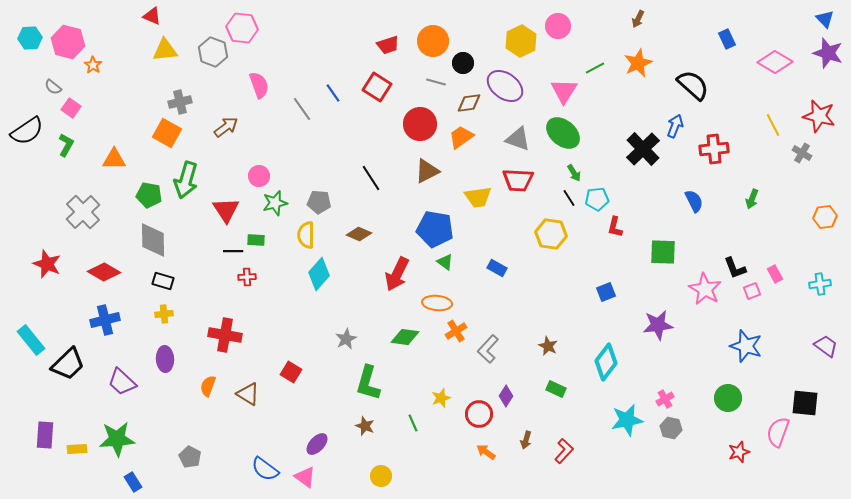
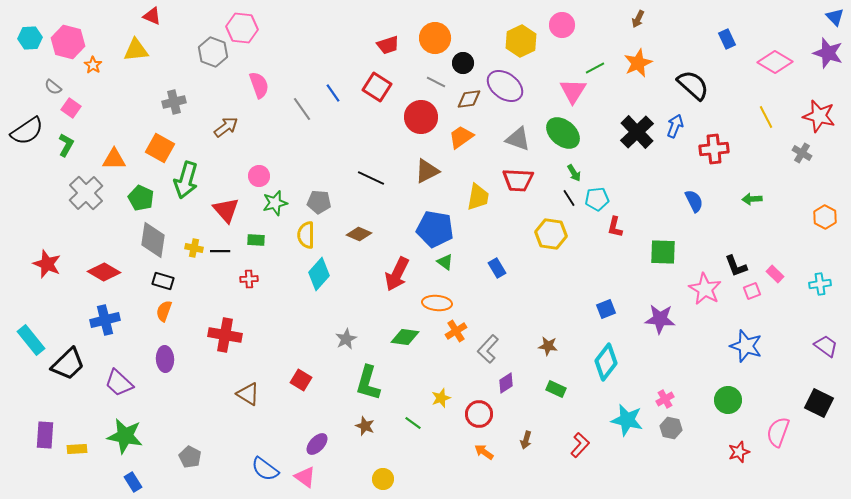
blue triangle at (825, 19): moved 10 px right, 2 px up
pink circle at (558, 26): moved 4 px right, 1 px up
orange circle at (433, 41): moved 2 px right, 3 px up
yellow triangle at (165, 50): moved 29 px left
gray line at (436, 82): rotated 12 degrees clockwise
pink triangle at (564, 91): moved 9 px right
gray cross at (180, 102): moved 6 px left
brown diamond at (469, 103): moved 4 px up
red circle at (420, 124): moved 1 px right, 7 px up
yellow line at (773, 125): moved 7 px left, 8 px up
orange square at (167, 133): moved 7 px left, 15 px down
black cross at (643, 149): moved 6 px left, 17 px up
black line at (371, 178): rotated 32 degrees counterclockwise
green pentagon at (149, 195): moved 8 px left, 3 px down; rotated 15 degrees clockwise
yellow trapezoid at (478, 197): rotated 72 degrees counterclockwise
green arrow at (752, 199): rotated 66 degrees clockwise
red triangle at (226, 210): rotated 8 degrees counterclockwise
gray cross at (83, 212): moved 3 px right, 19 px up
orange hexagon at (825, 217): rotated 25 degrees counterclockwise
gray diamond at (153, 240): rotated 9 degrees clockwise
black line at (233, 251): moved 13 px left
blue rectangle at (497, 268): rotated 30 degrees clockwise
black L-shape at (735, 268): moved 1 px right, 2 px up
pink rectangle at (775, 274): rotated 18 degrees counterclockwise
red cross at (247, 277): moved 2 px right, 2 px down
blue square at (606, 292): moved 17 px down
yellow cross at (164, 314): moved 30 px right, 66 px up; rotated 18 degrees clockwise
purple star at (658, 325): moved 2 px right, 6 px up; rotated 12 degrees clockwise
brown star at (548, 346): rotated 18 degrees counterclockwise
red square at (291, 372): moved 10 px right, 8 px down
purple trapezoid at (122, 382): moved 3 px left, 1 px down
orange semicircle at (208, 386): moved 44 px left, 75 px up
purple diamond at (506, 396): moved 13 px up; rotated 25 degrees clockwise
green circle at (728, 398): moved 2 px down
black square at (805, 403): moved 14 px right; rotated 20 degrees clockwise
cyan star at (627, 420): rotated 24 degrees clockwise
green line at (413, 423): rotated 30 degrees counterclockwise
green star at (117, 439): moved 8 px right, 3 px up; rotated 15 degrees clockwise
red L-shape at (564, 451): moved 16 px right, 6 px up
orange arrow at (486, 452): moved 2 px left
yellow circle at (381, 476): moved 2 px right, 3 px down
